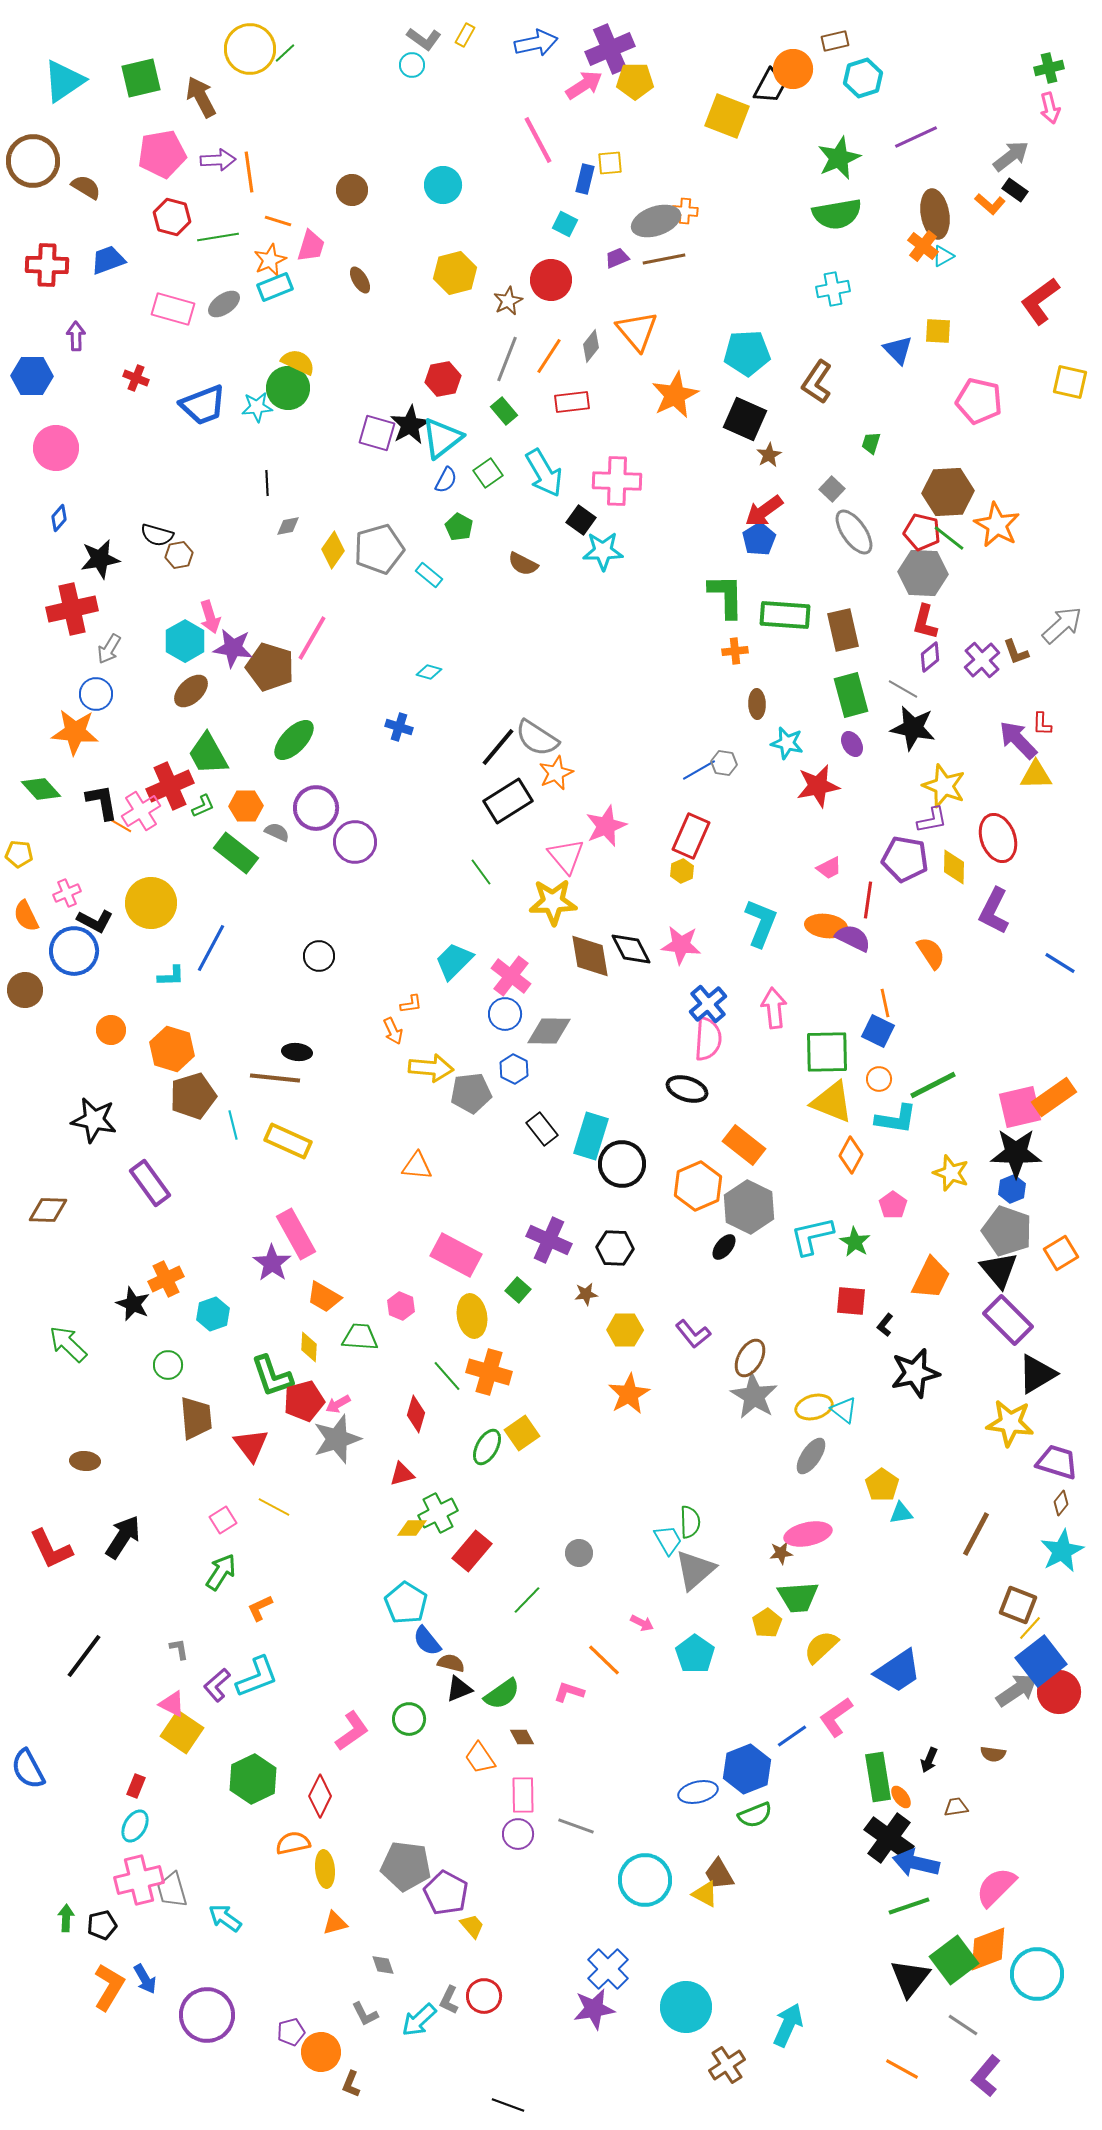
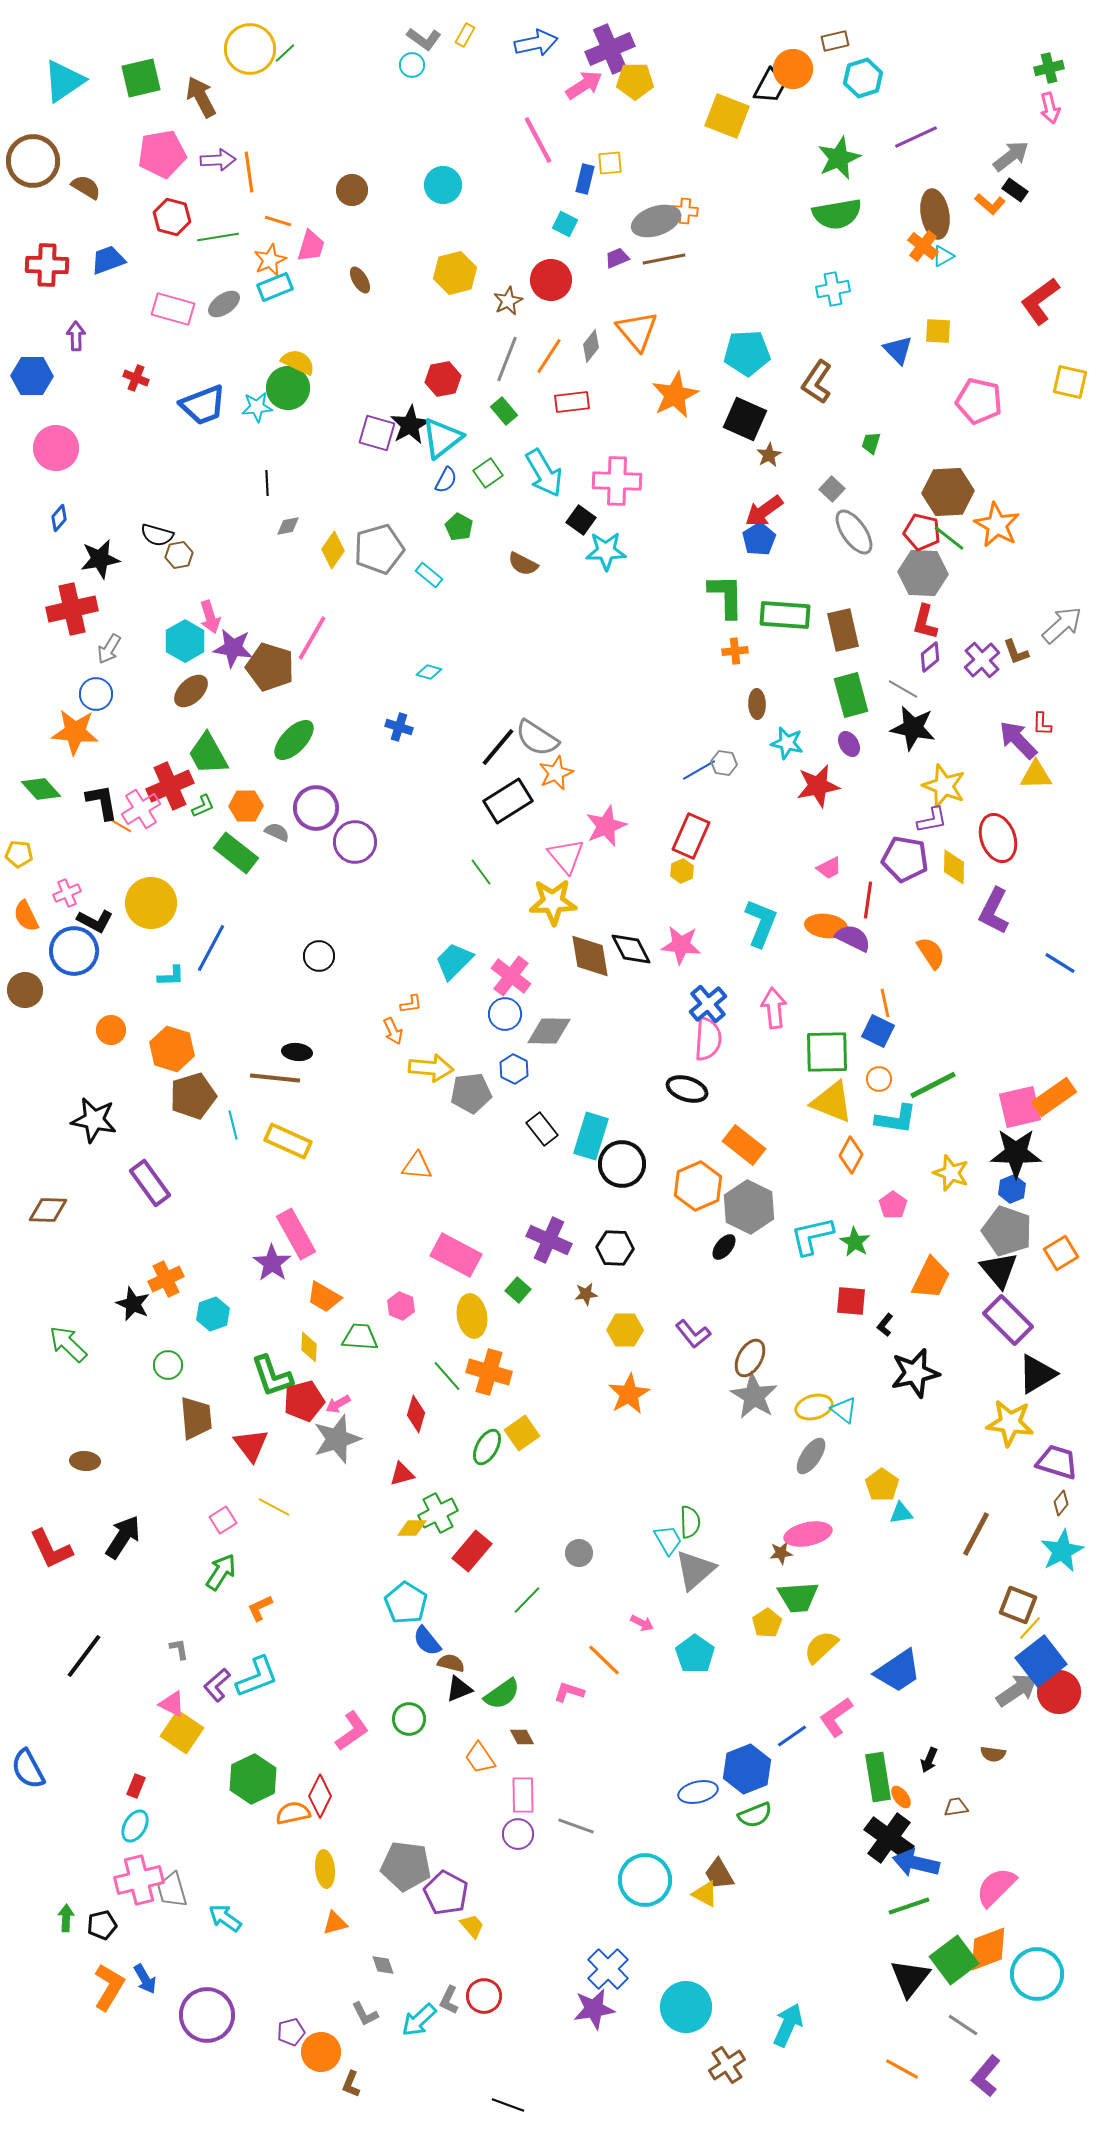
cyan star at (603, 551): moved 3 px right
purple ellipse at (852, 744): moved 3 px left
pink cross at (141, 811): moved 2 px up
orange semicircle at (293, 1843): moved 30 px up
